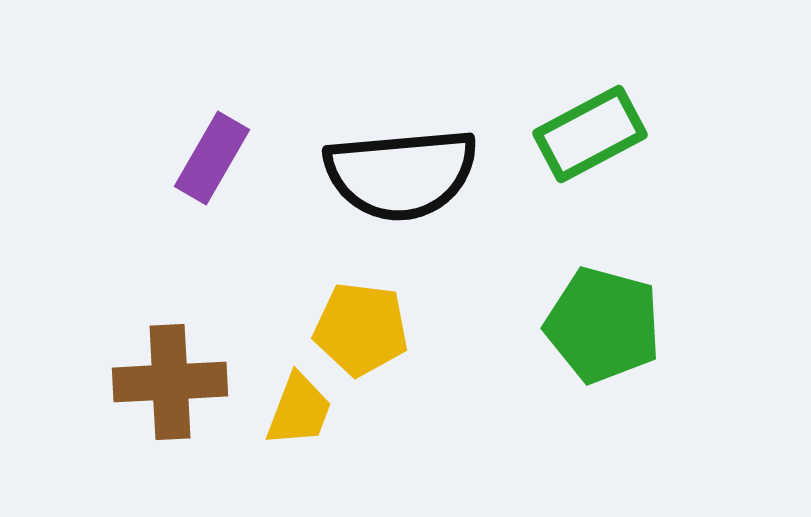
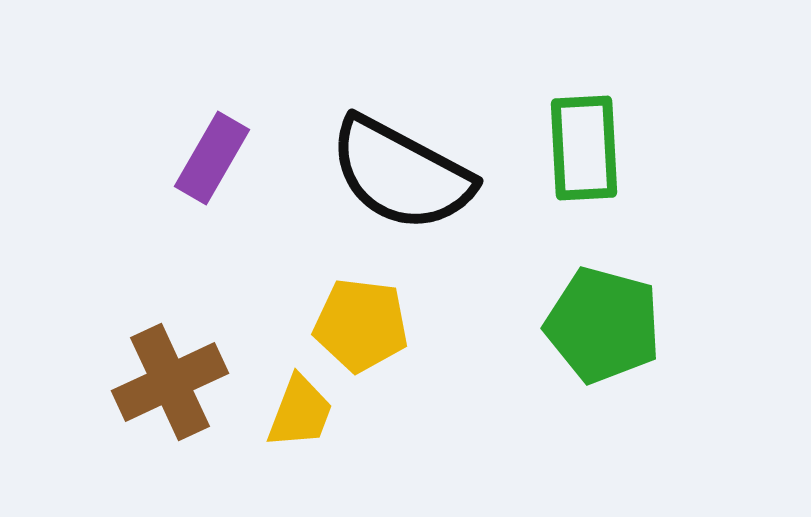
green rectangle: moved 6 px left, 14 px down; rotated 65 degrees counterclockwise
black semicircle: rotated 33 degrees clockwise
yellow pentagon: moved 4 px up
brown cross: rotated 22 degrees counterclockwise
yellow trapezoid: moved 1 px right, 2 px down
